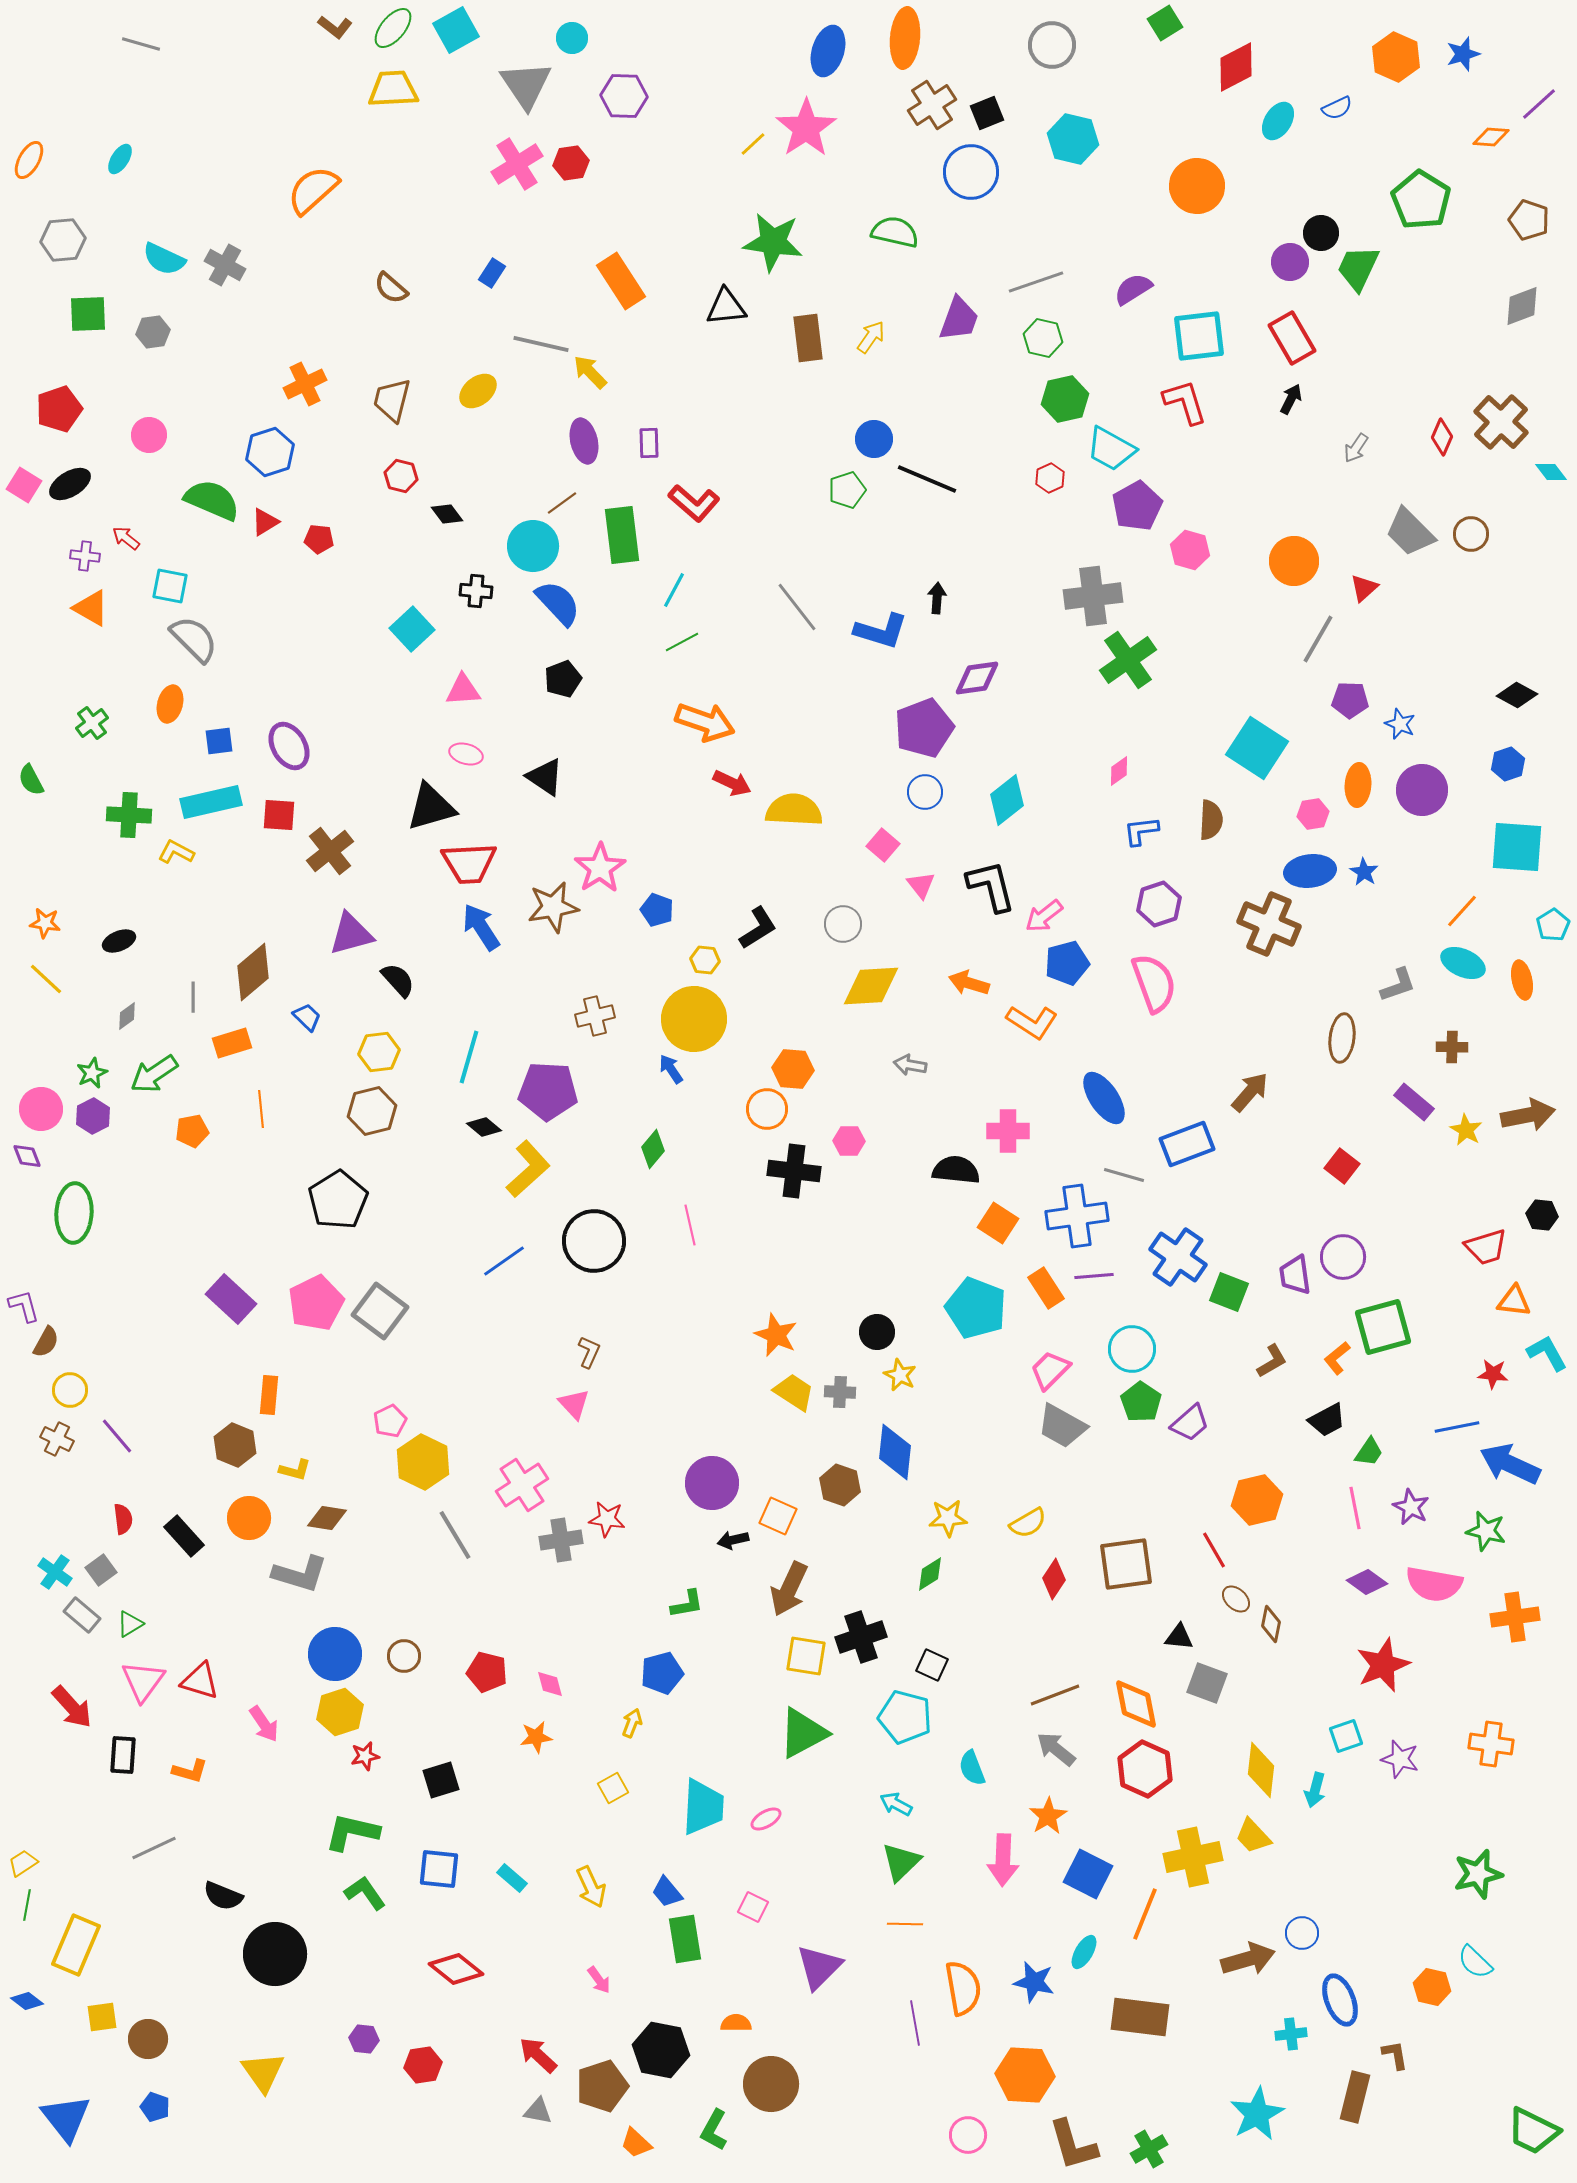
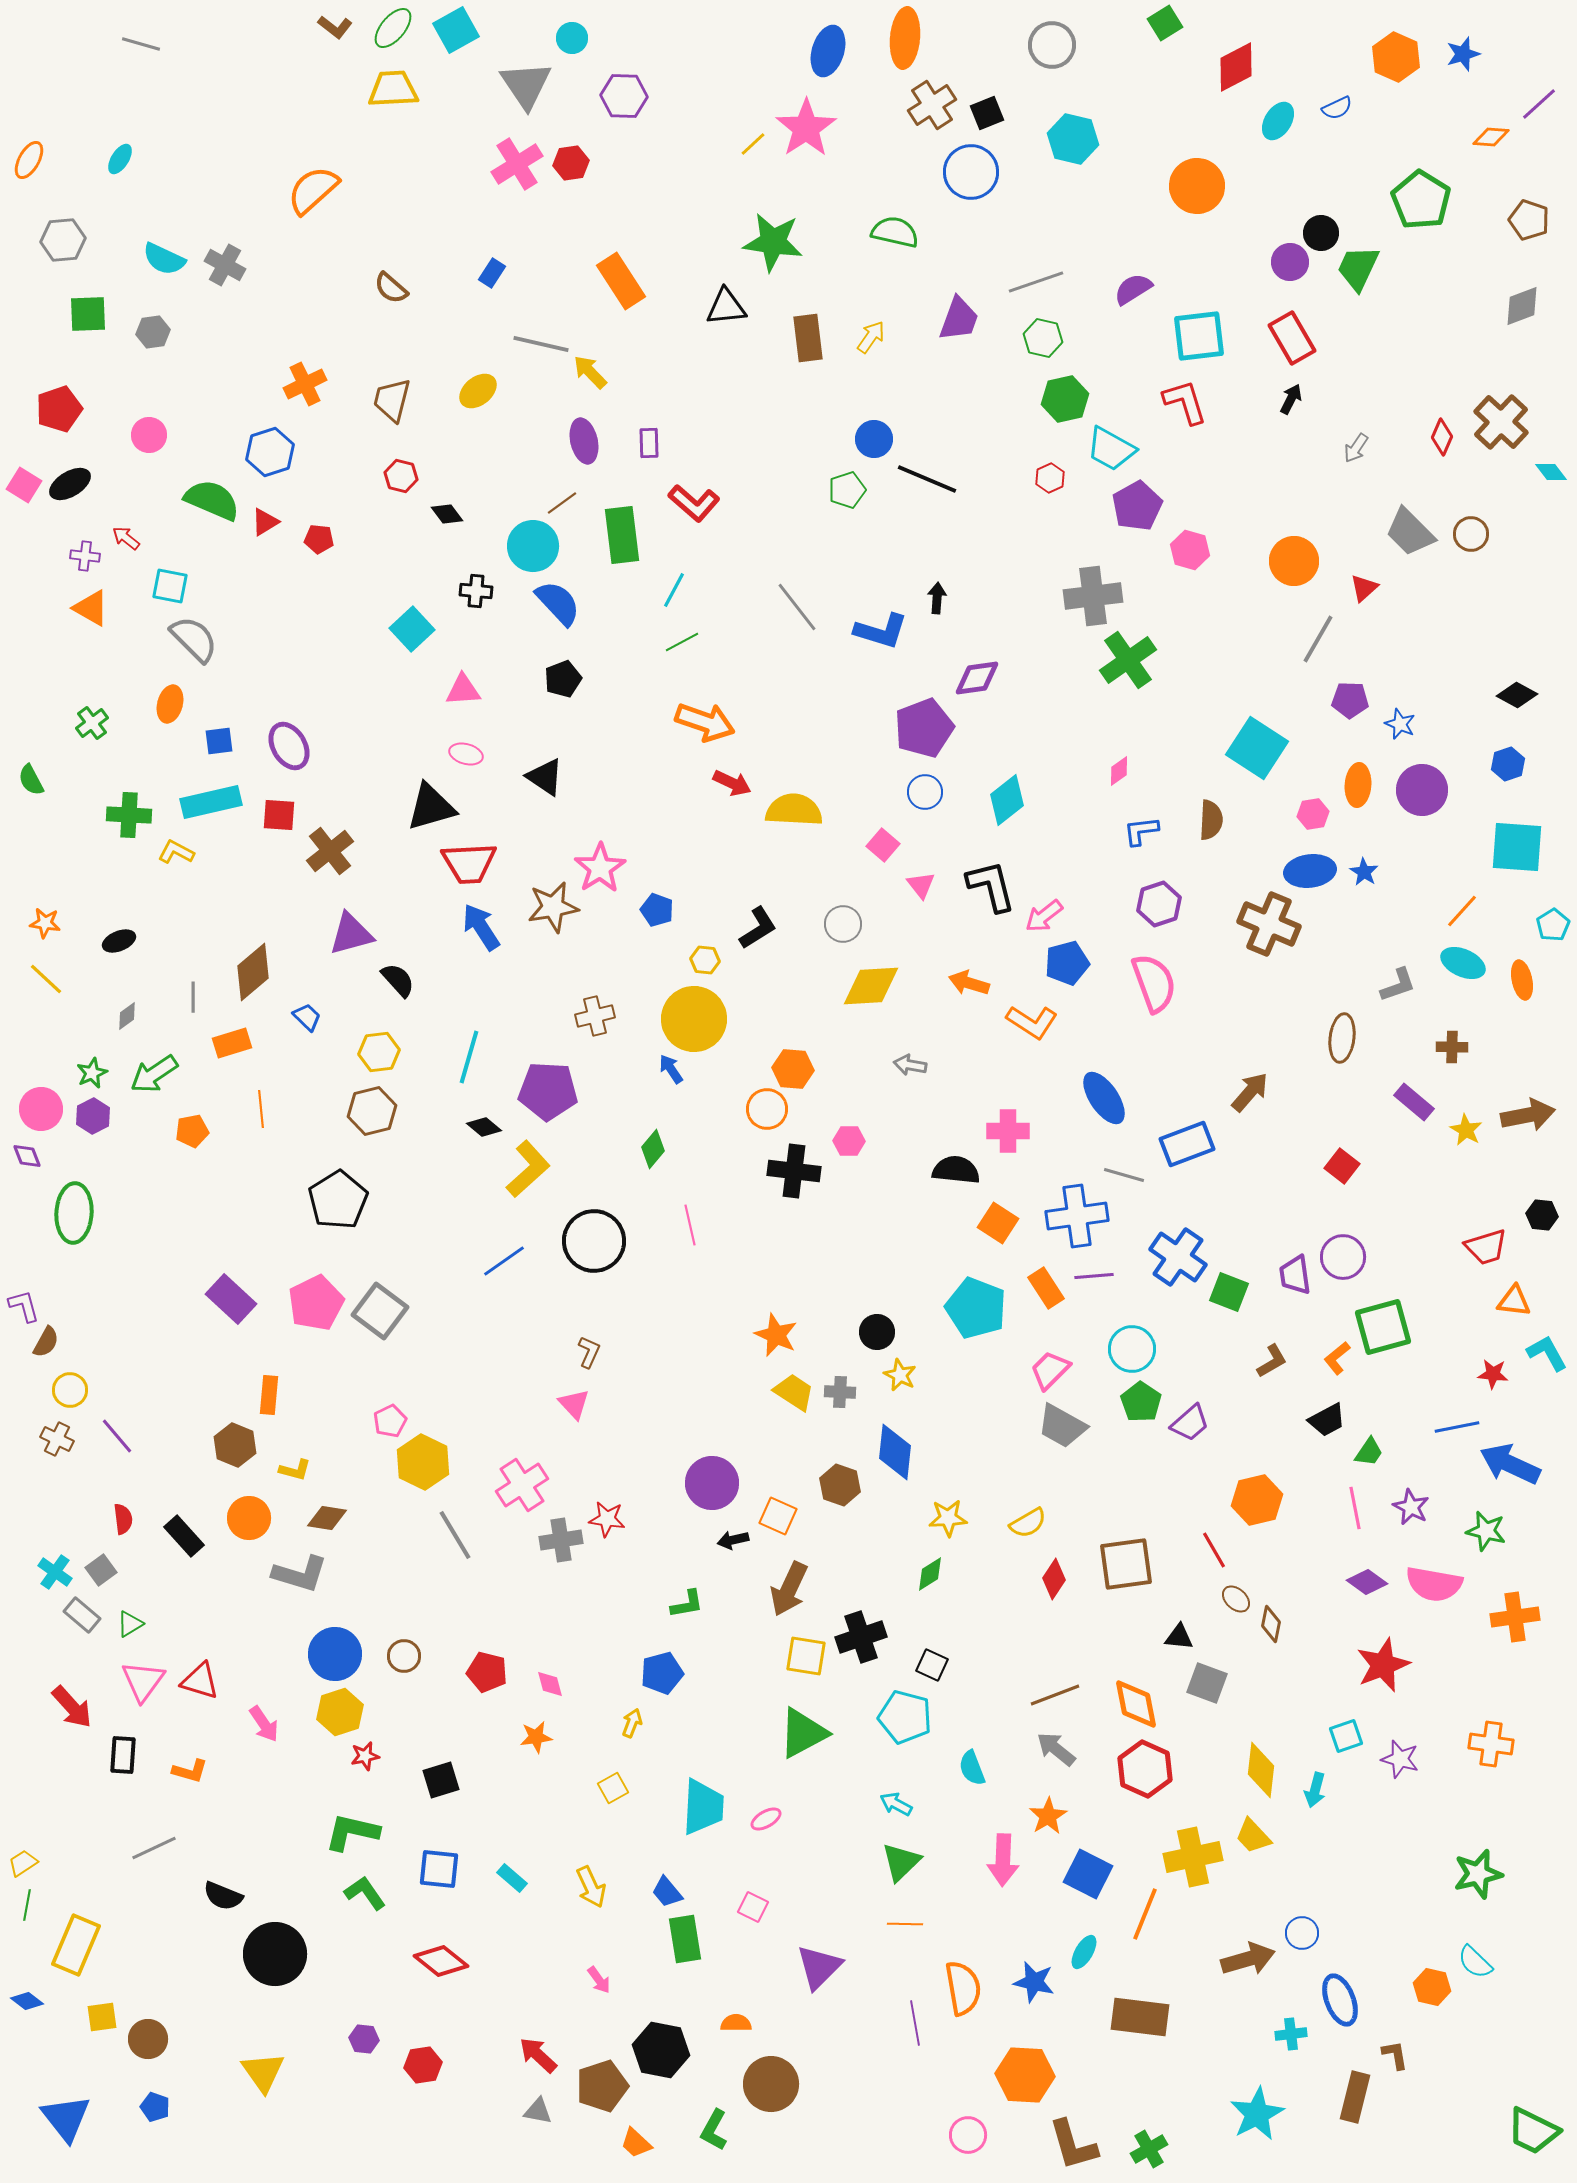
red diamond at (456, 1969): moved 15 px left, 8 px up
